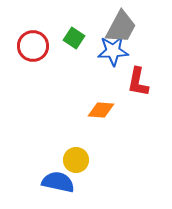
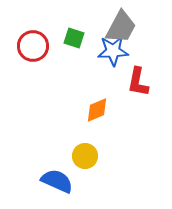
green square: rotated 15 degrees counterclockwise
orange diamond: moved 4 px left; rotated 28 degrees counterclockwise
yellow circle: moved 9 px right, 4 px up
blue semicircle: moved 1 px left, 1 px up; rotated 12 degrees clockwise
